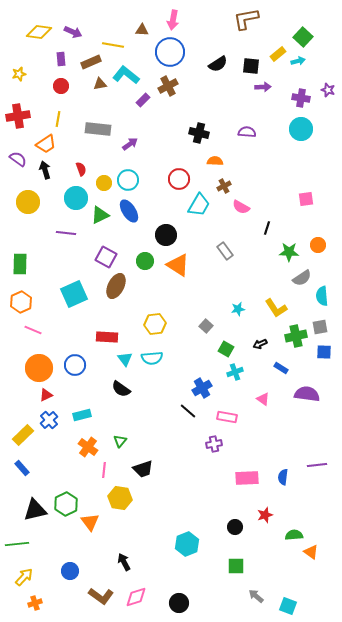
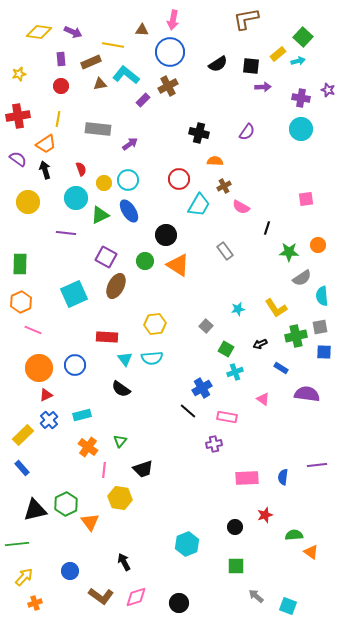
purple semicircle at (247, 132): rotated 120 degrees clockwise
